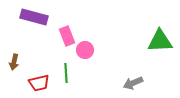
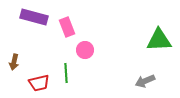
pink rectangle: moved 9 px up
green triangle: moved 1 px left, 1 px up
gray arrow: moved 12 px right, 2 px up
